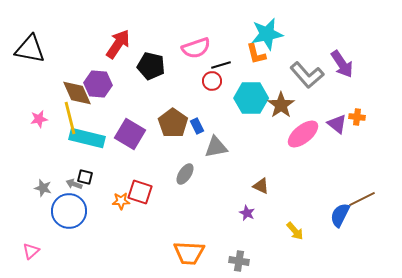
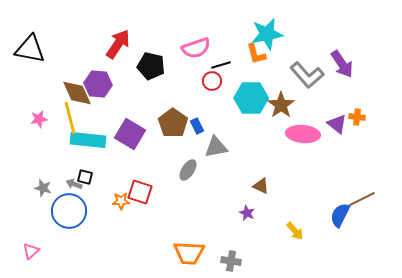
pink ellipse: rotated 44 degrees clockwise
cyan rectangle: moved 1 px right, 2 px down; rotated 8 degrees counterclockwise
gray ellipse: moved 3 px right, 4 px up
gray cross: moved 8 px left
